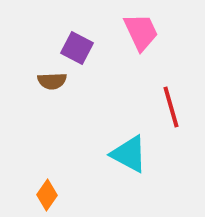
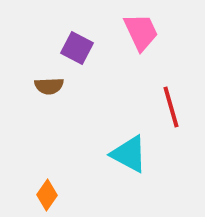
brown semicircle: moved 3 px left, 5 px down
